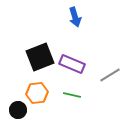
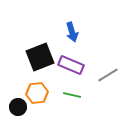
blue arrow: moved 3 px left, 15 px down
purple rectangle: moved 1 px left, 1 px down
gray line: moved 2 px left
black circle: moved 3 px up
